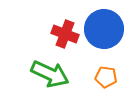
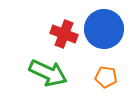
red cross: moved 1 px left
green arrow: moved 2 px left, 1 px up
